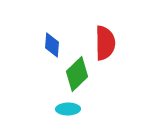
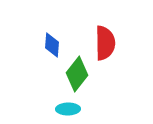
green diamond: rotated 8 degrees counterclockwise
